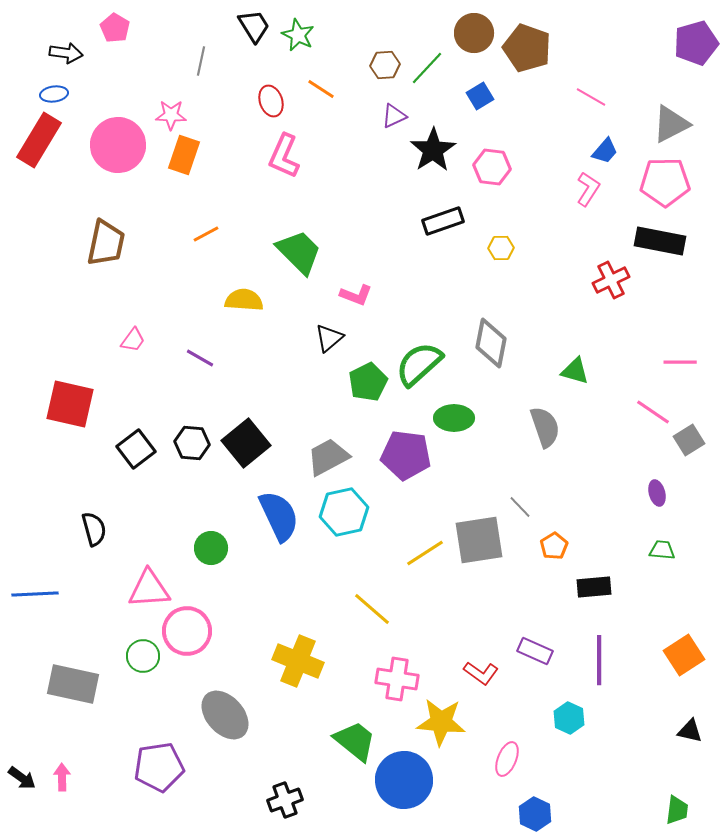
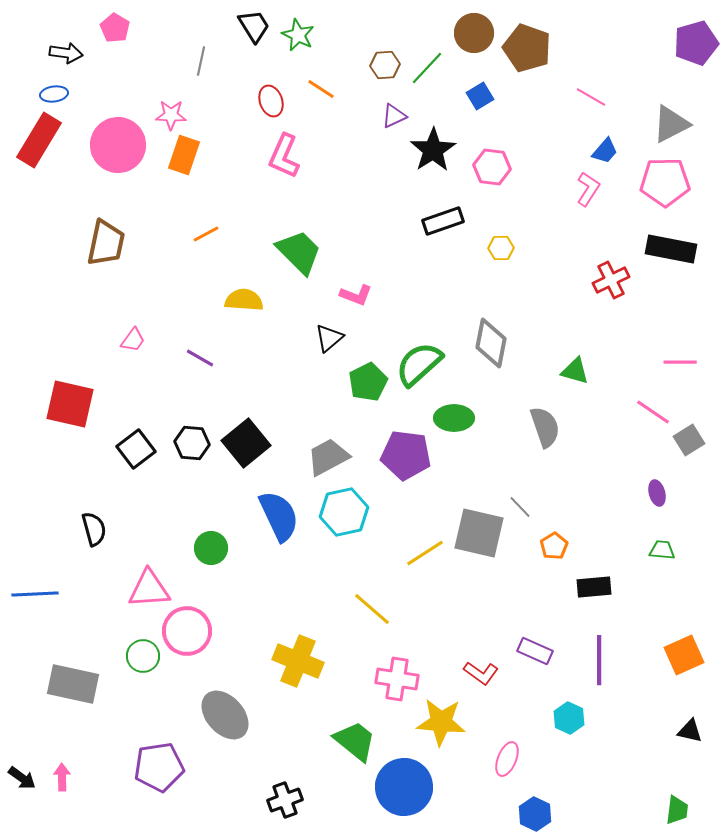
black rectangle at (660, 241): moved 11 px right, 8 px down
gray square at (479, 540): moved 7 px up; rotated 22 degrees clockwise
orange square at (684, 655): rotated 9 degrees clockwise
blue circle at (404, 780): moved 7 px down
